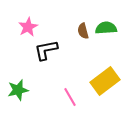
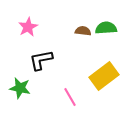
brown semicircle: rotated 112 degrees clockwise
black L-shape: moved 5 px left, 10 px down
yellow rectangle: moved 1 px left, 5 px up
green star: moved 2 px right, 2 px up; rotated 25 degrees clockwise
